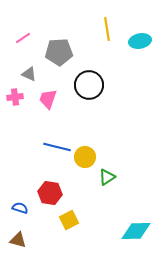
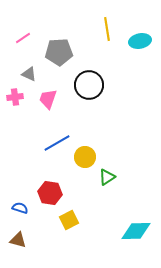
blue line: moved 4 px up; rotated 44 degrees counterclockwise
